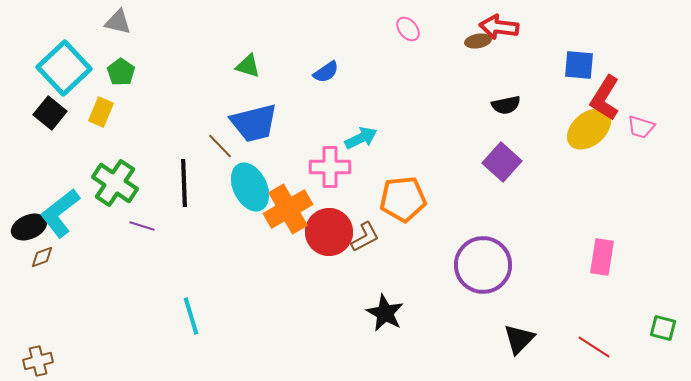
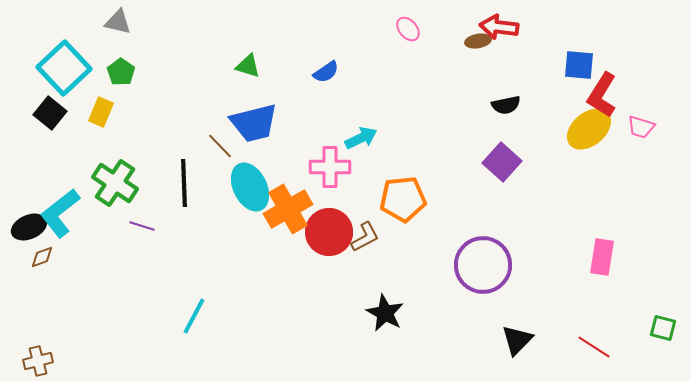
red L-shape: moved 3 px left, 3 px up
cyan line: moved 3 px right; rotated 45 degrees clockwise
black triangle: moved 2 px left, 1 px down
